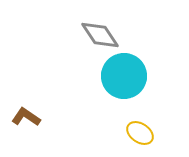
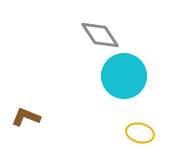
brown L-shape: rotated 12 degrees counterclockwise
yellow ellipse: rotated 20 degrees counterclockwise
